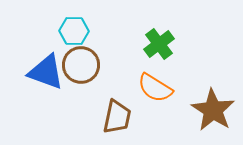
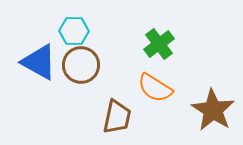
blue triangle: moved 7 px left, 10 px up; rotated 9 degrees clockwise
